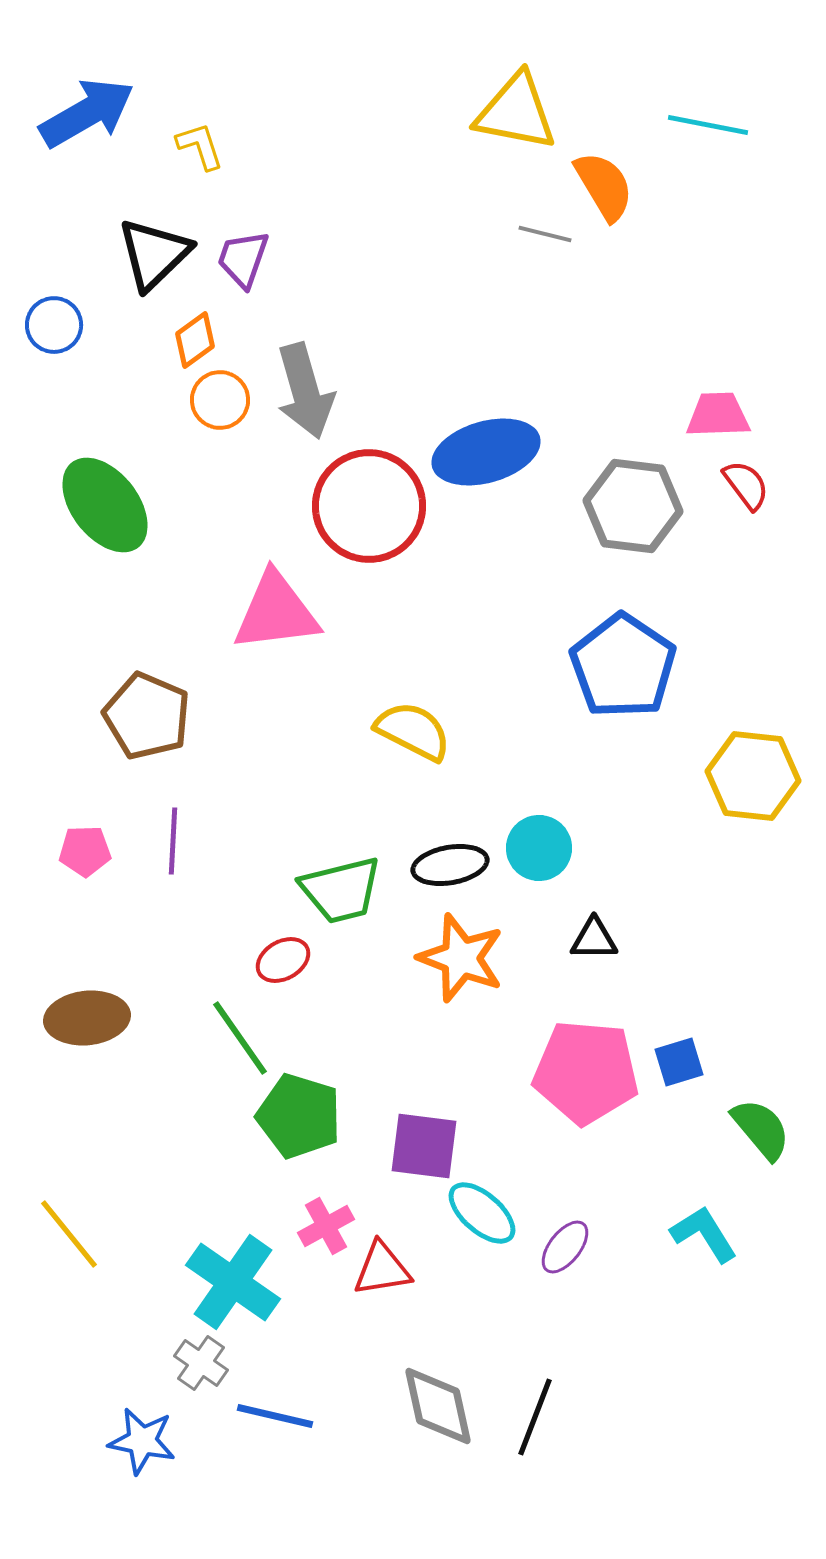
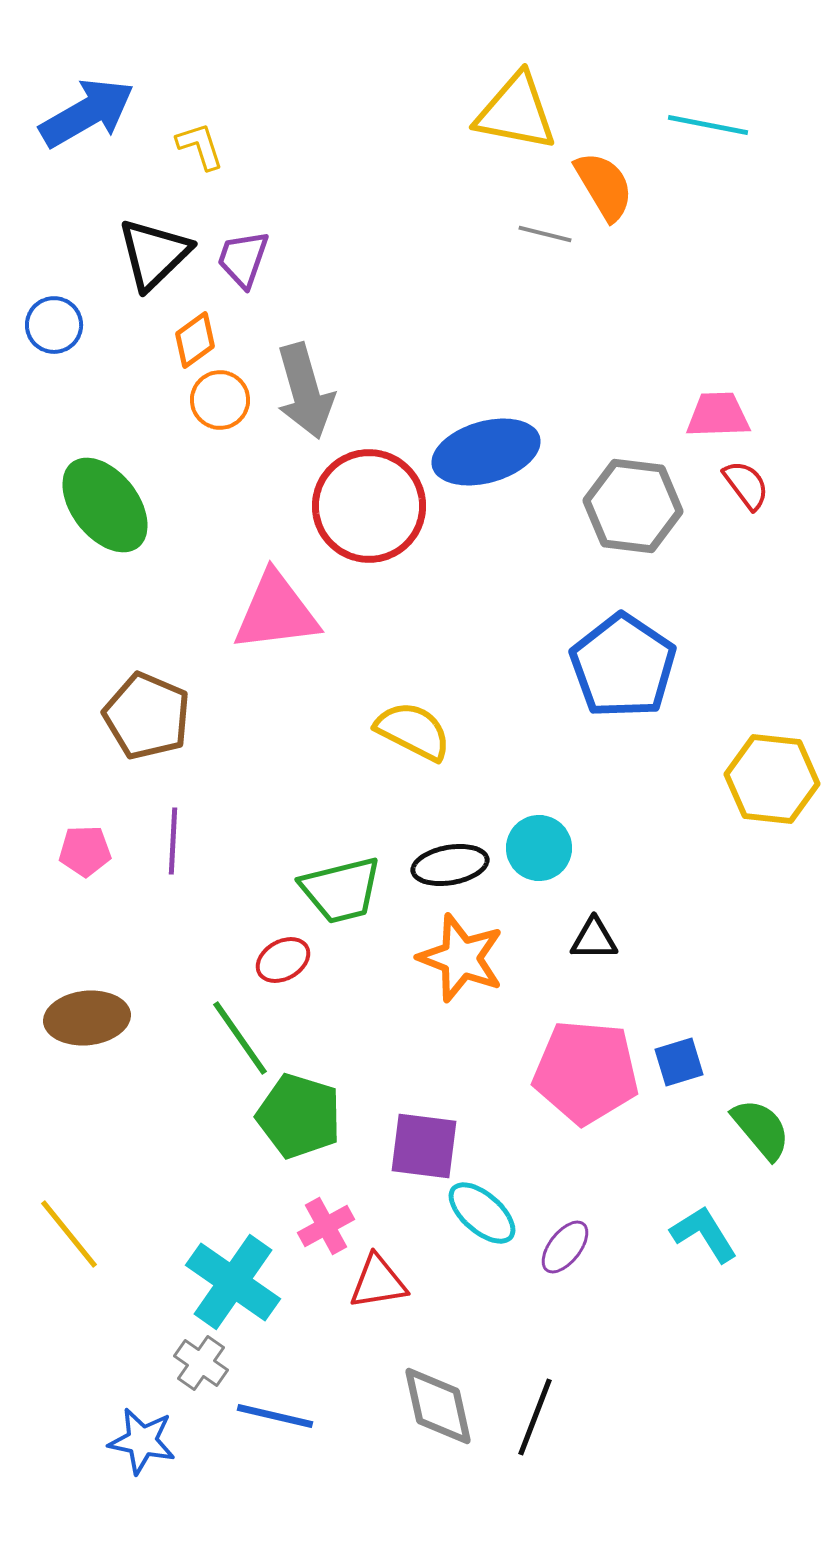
yellow hexagon at (753, 776): moved 19 px right, 3 px down
red triangle at (382, 1269): moved 4 px left, 13 px down
